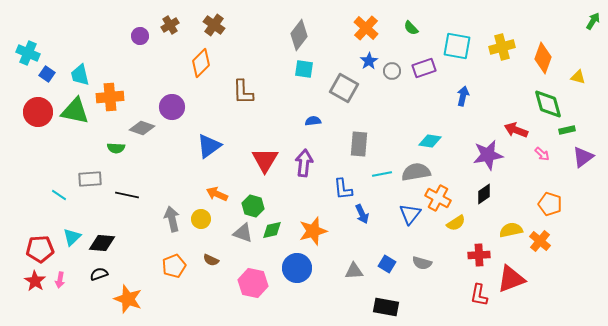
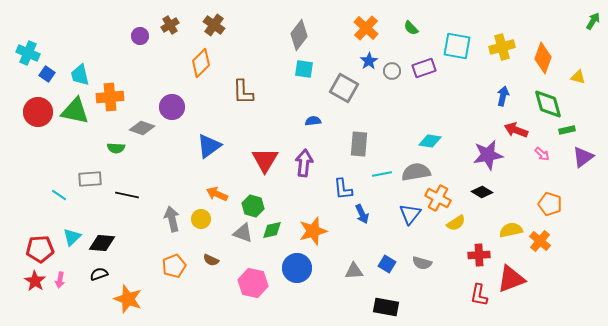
blue arrow at (463, 96): moved 40 px right
black diamond at (484, 194): moved 2 px left, 2 px up; rotated 65 degrees clockwise
